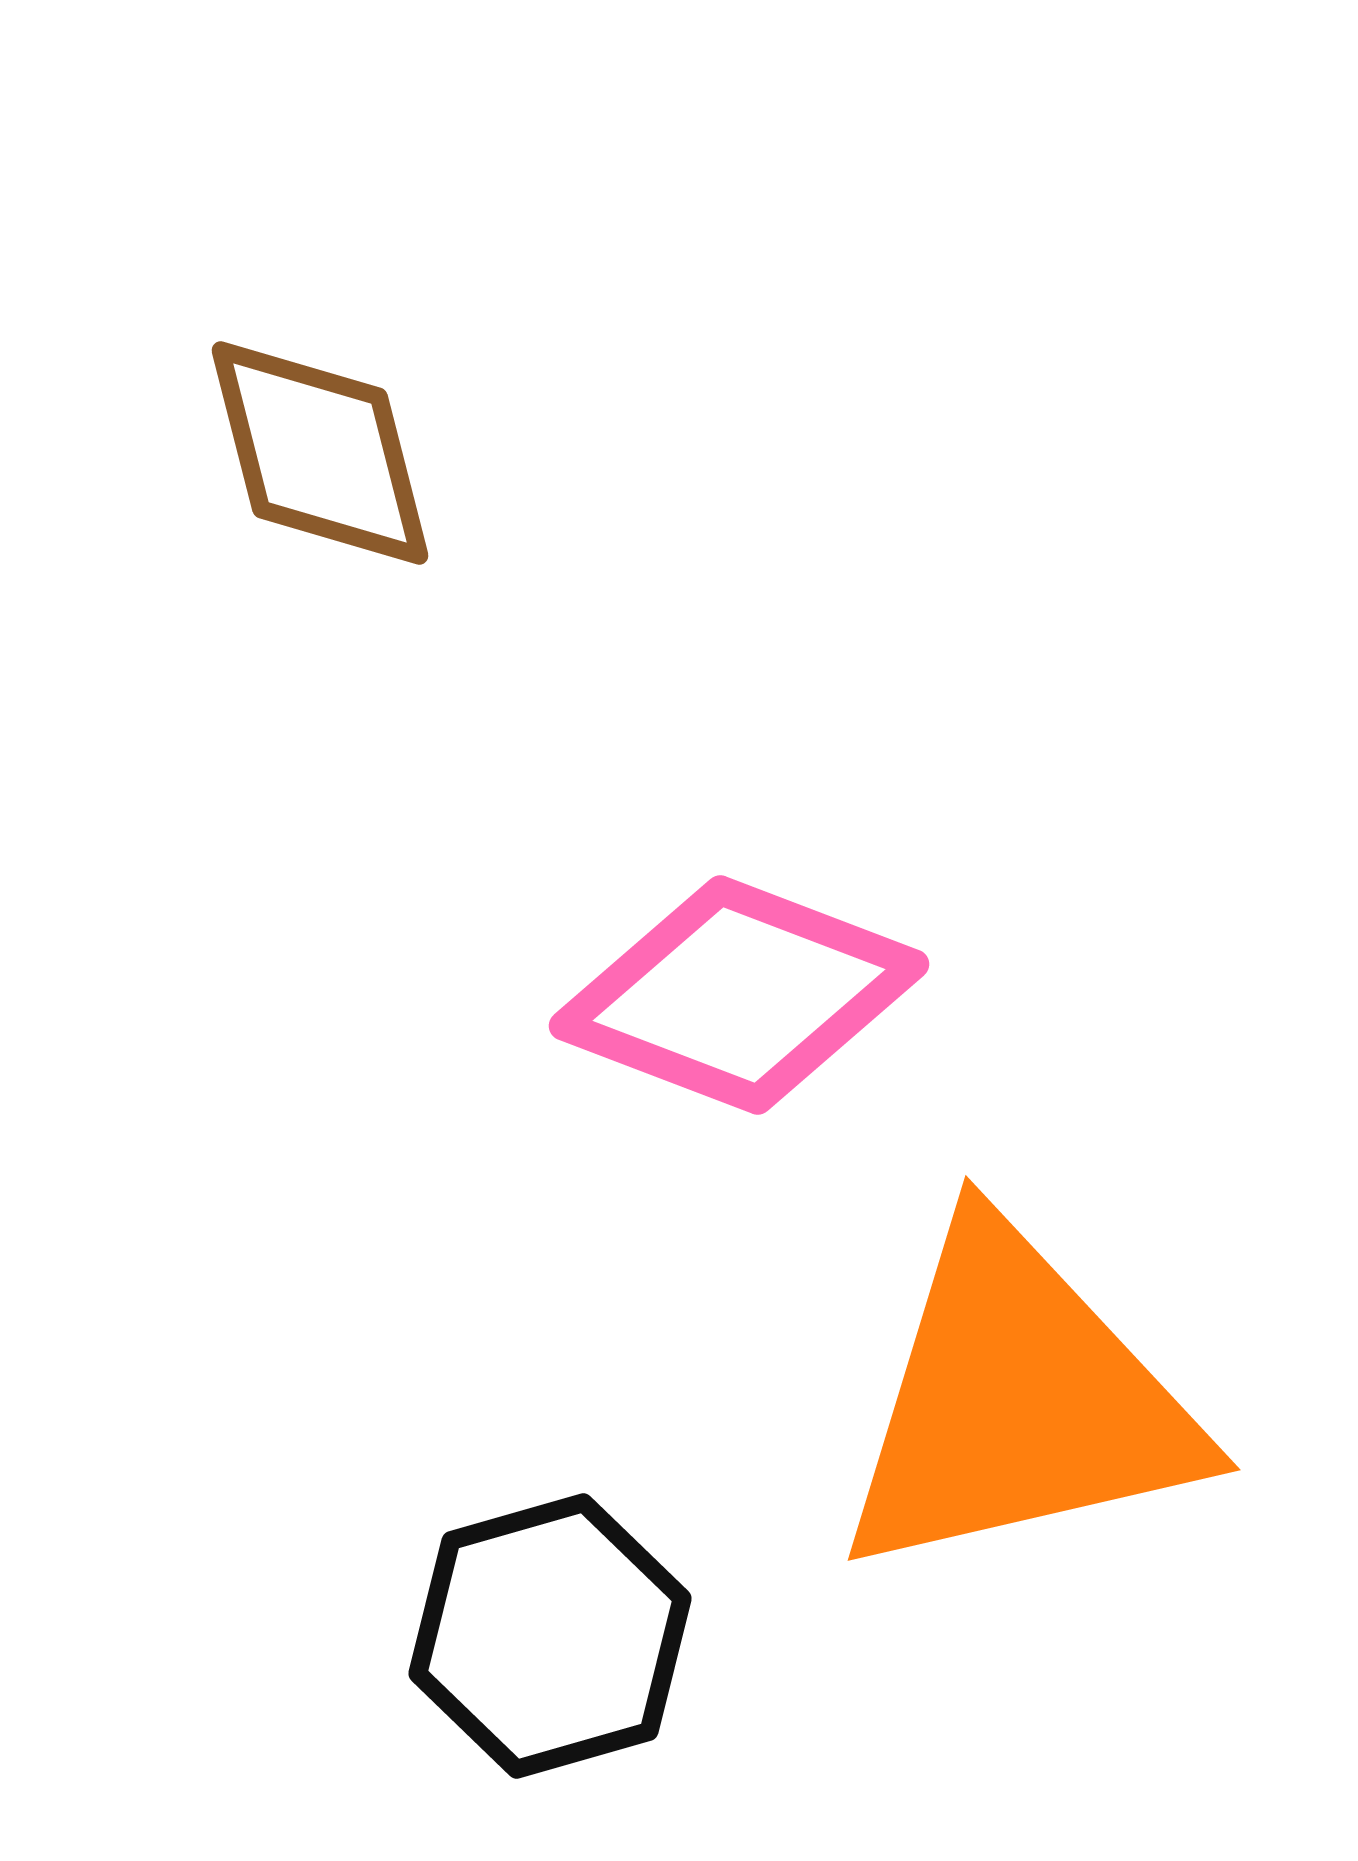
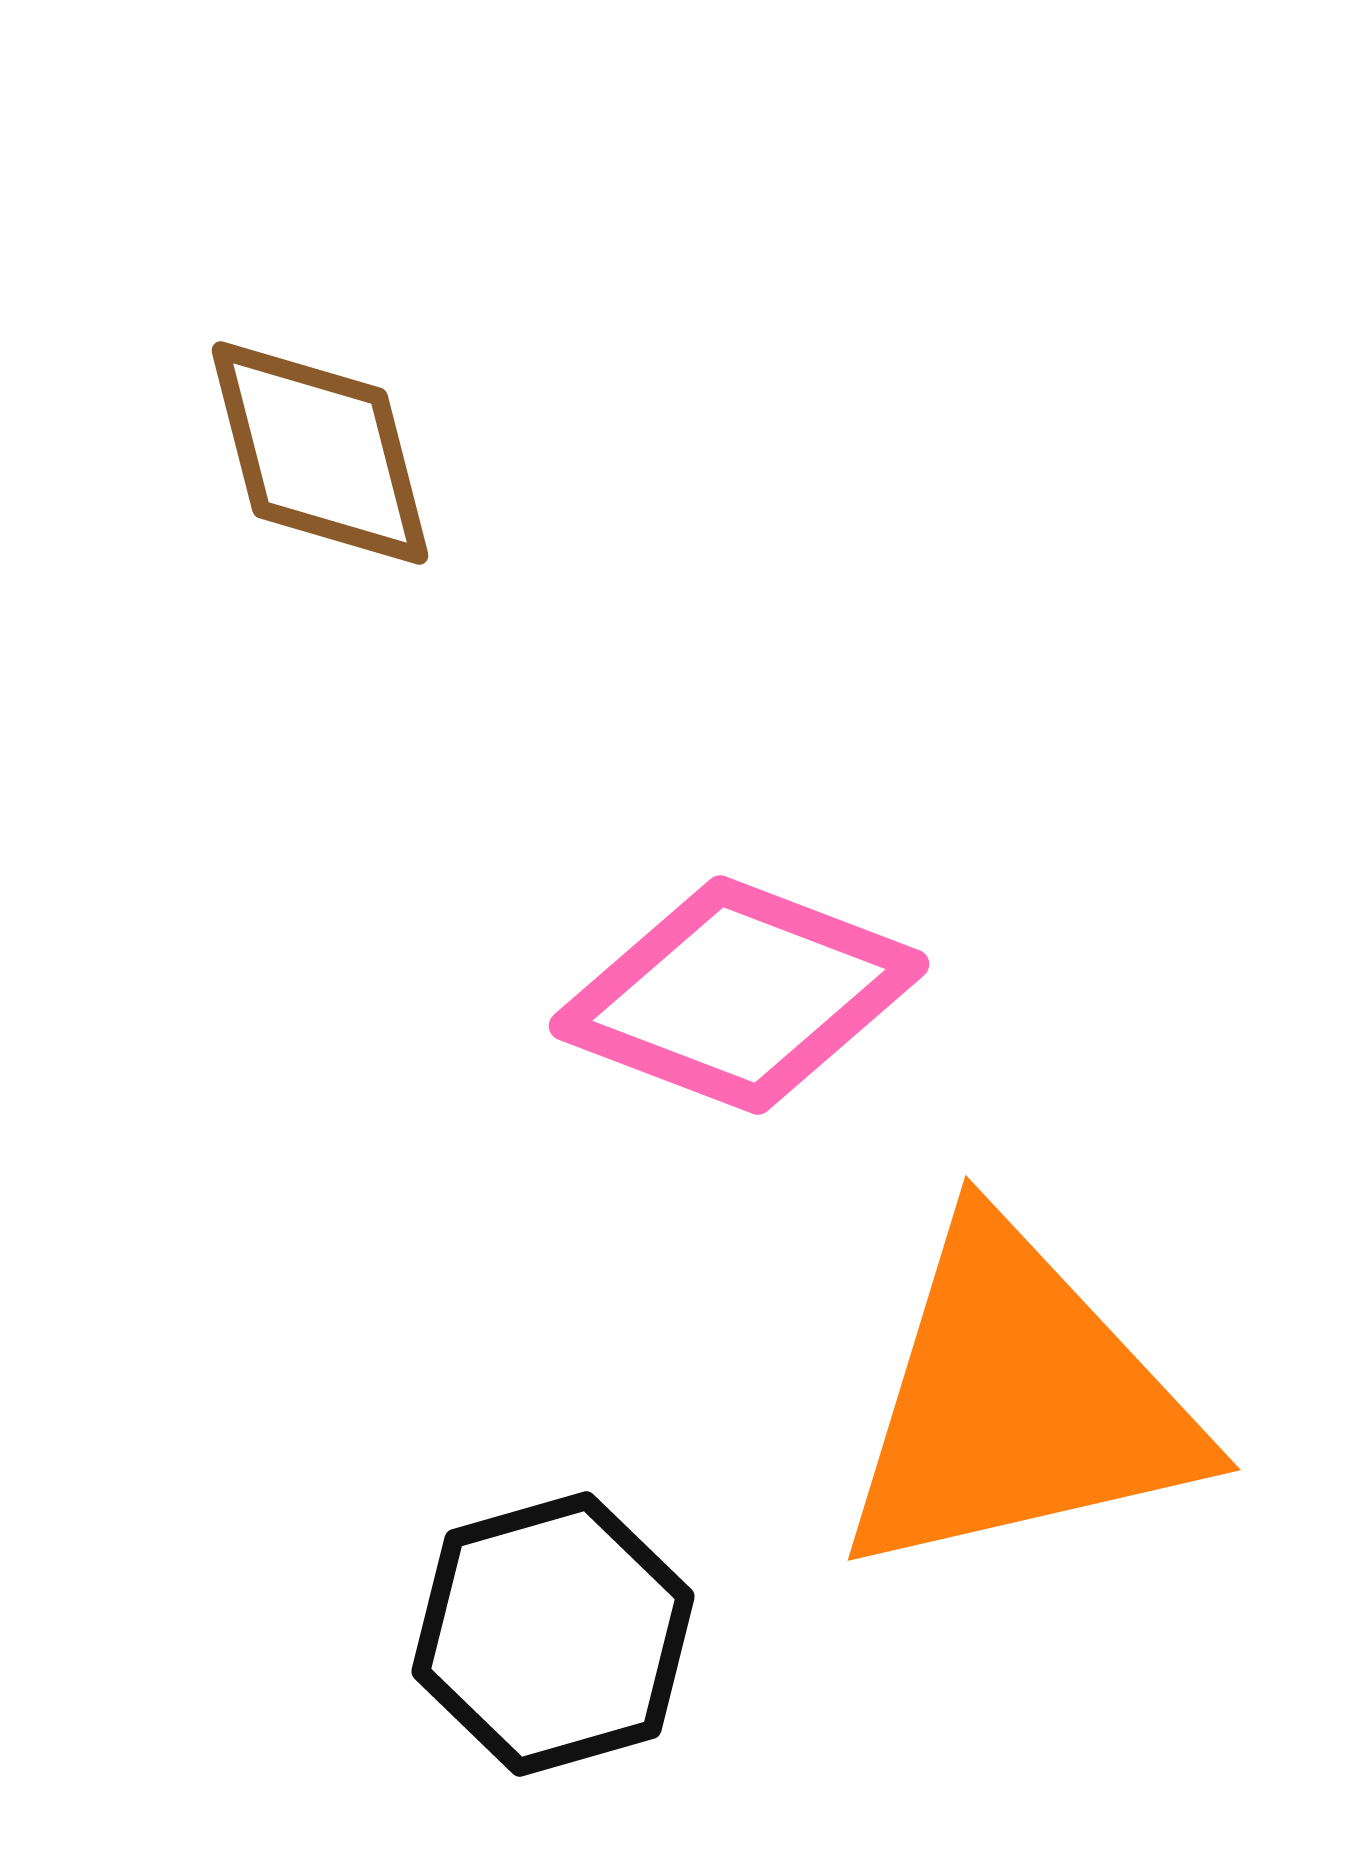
black hexagon: moved 3 px right, 2 px up
